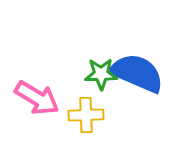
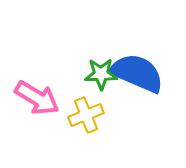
yellow cross: rotated 20 degrees counterclockwise
